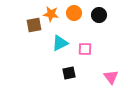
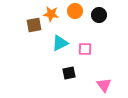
orange circle: moved 1 px right, 2 px up
pink triangle: moved 7 px left, 8 px down
